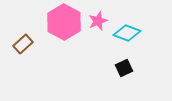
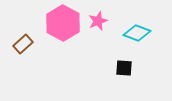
pink hexagon: moved 1 px left, 1 px down
cyan diamond: moved 10 px right
black square: rotated 30 degrees clockwise
